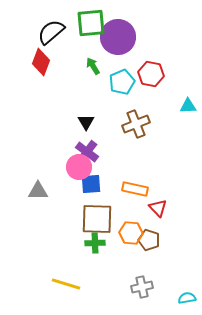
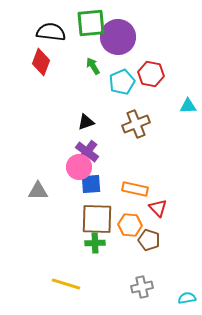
black semicircle: rotated 48 degrees clockwise
black triangle: rotated 42 degrees clockwise
orange hexagon: moved 1 px left, 8 px up
